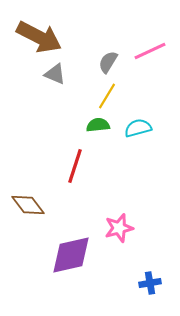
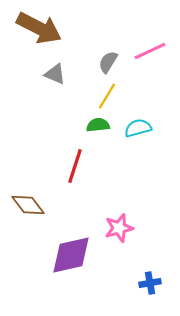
brown arrow: moved 9 px up
